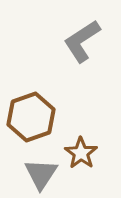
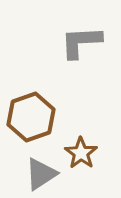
gray L-shape: moved 1 px left, 1 px down; rotated 30 degrees clockwise
gray triangle: rotated 24 degrees clockwise
